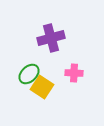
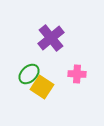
purple cross: rotated 24 degrees counterclockwise
pink cross: moved 3 px right, 1 px down
